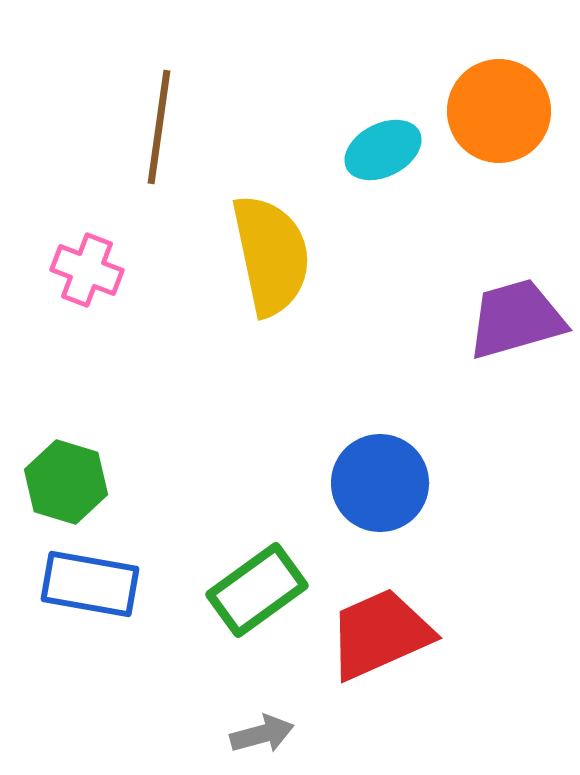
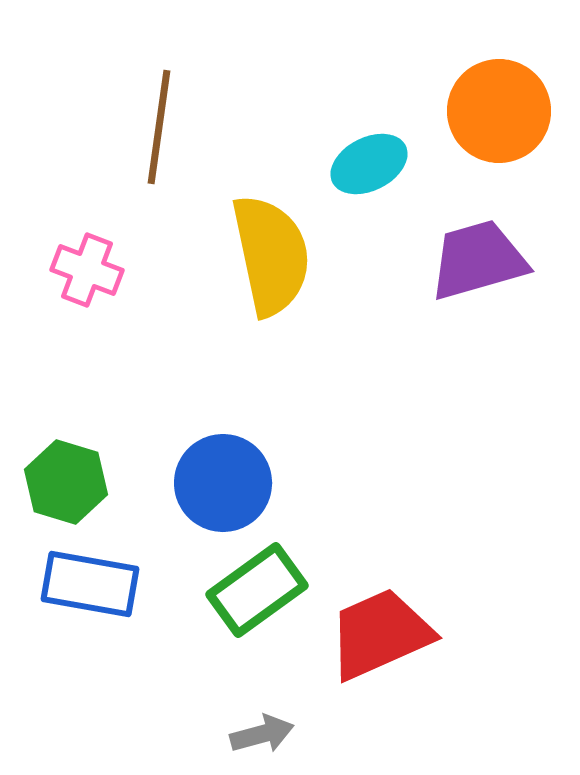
cyan ellipse: moved 14 px left, 14 px down
purple trapezoid: moved 38 px left, 59 px up
blue circle: moved 157 px left
